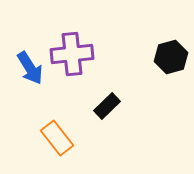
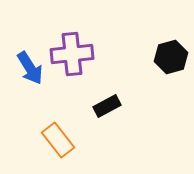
black rectangle: rotated 16 degrees clockwise
orange rectangle: moved 1 px right, 2 px down
